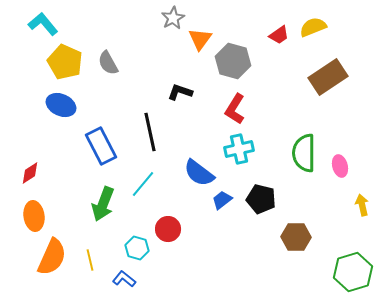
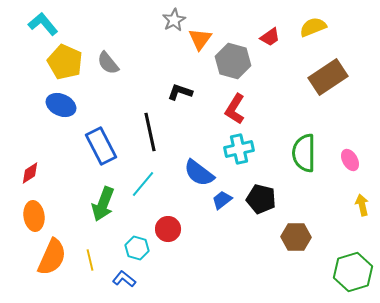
gray star: moved 1 px right, 2 px down
red trapezoid: moved 9 px left, 2 px down
gray semicircle: rotated 10 degrees counterclockwise
pink ellipse: moved 10 px right, 6 px up; rotated 15 degrees counterclockwise
